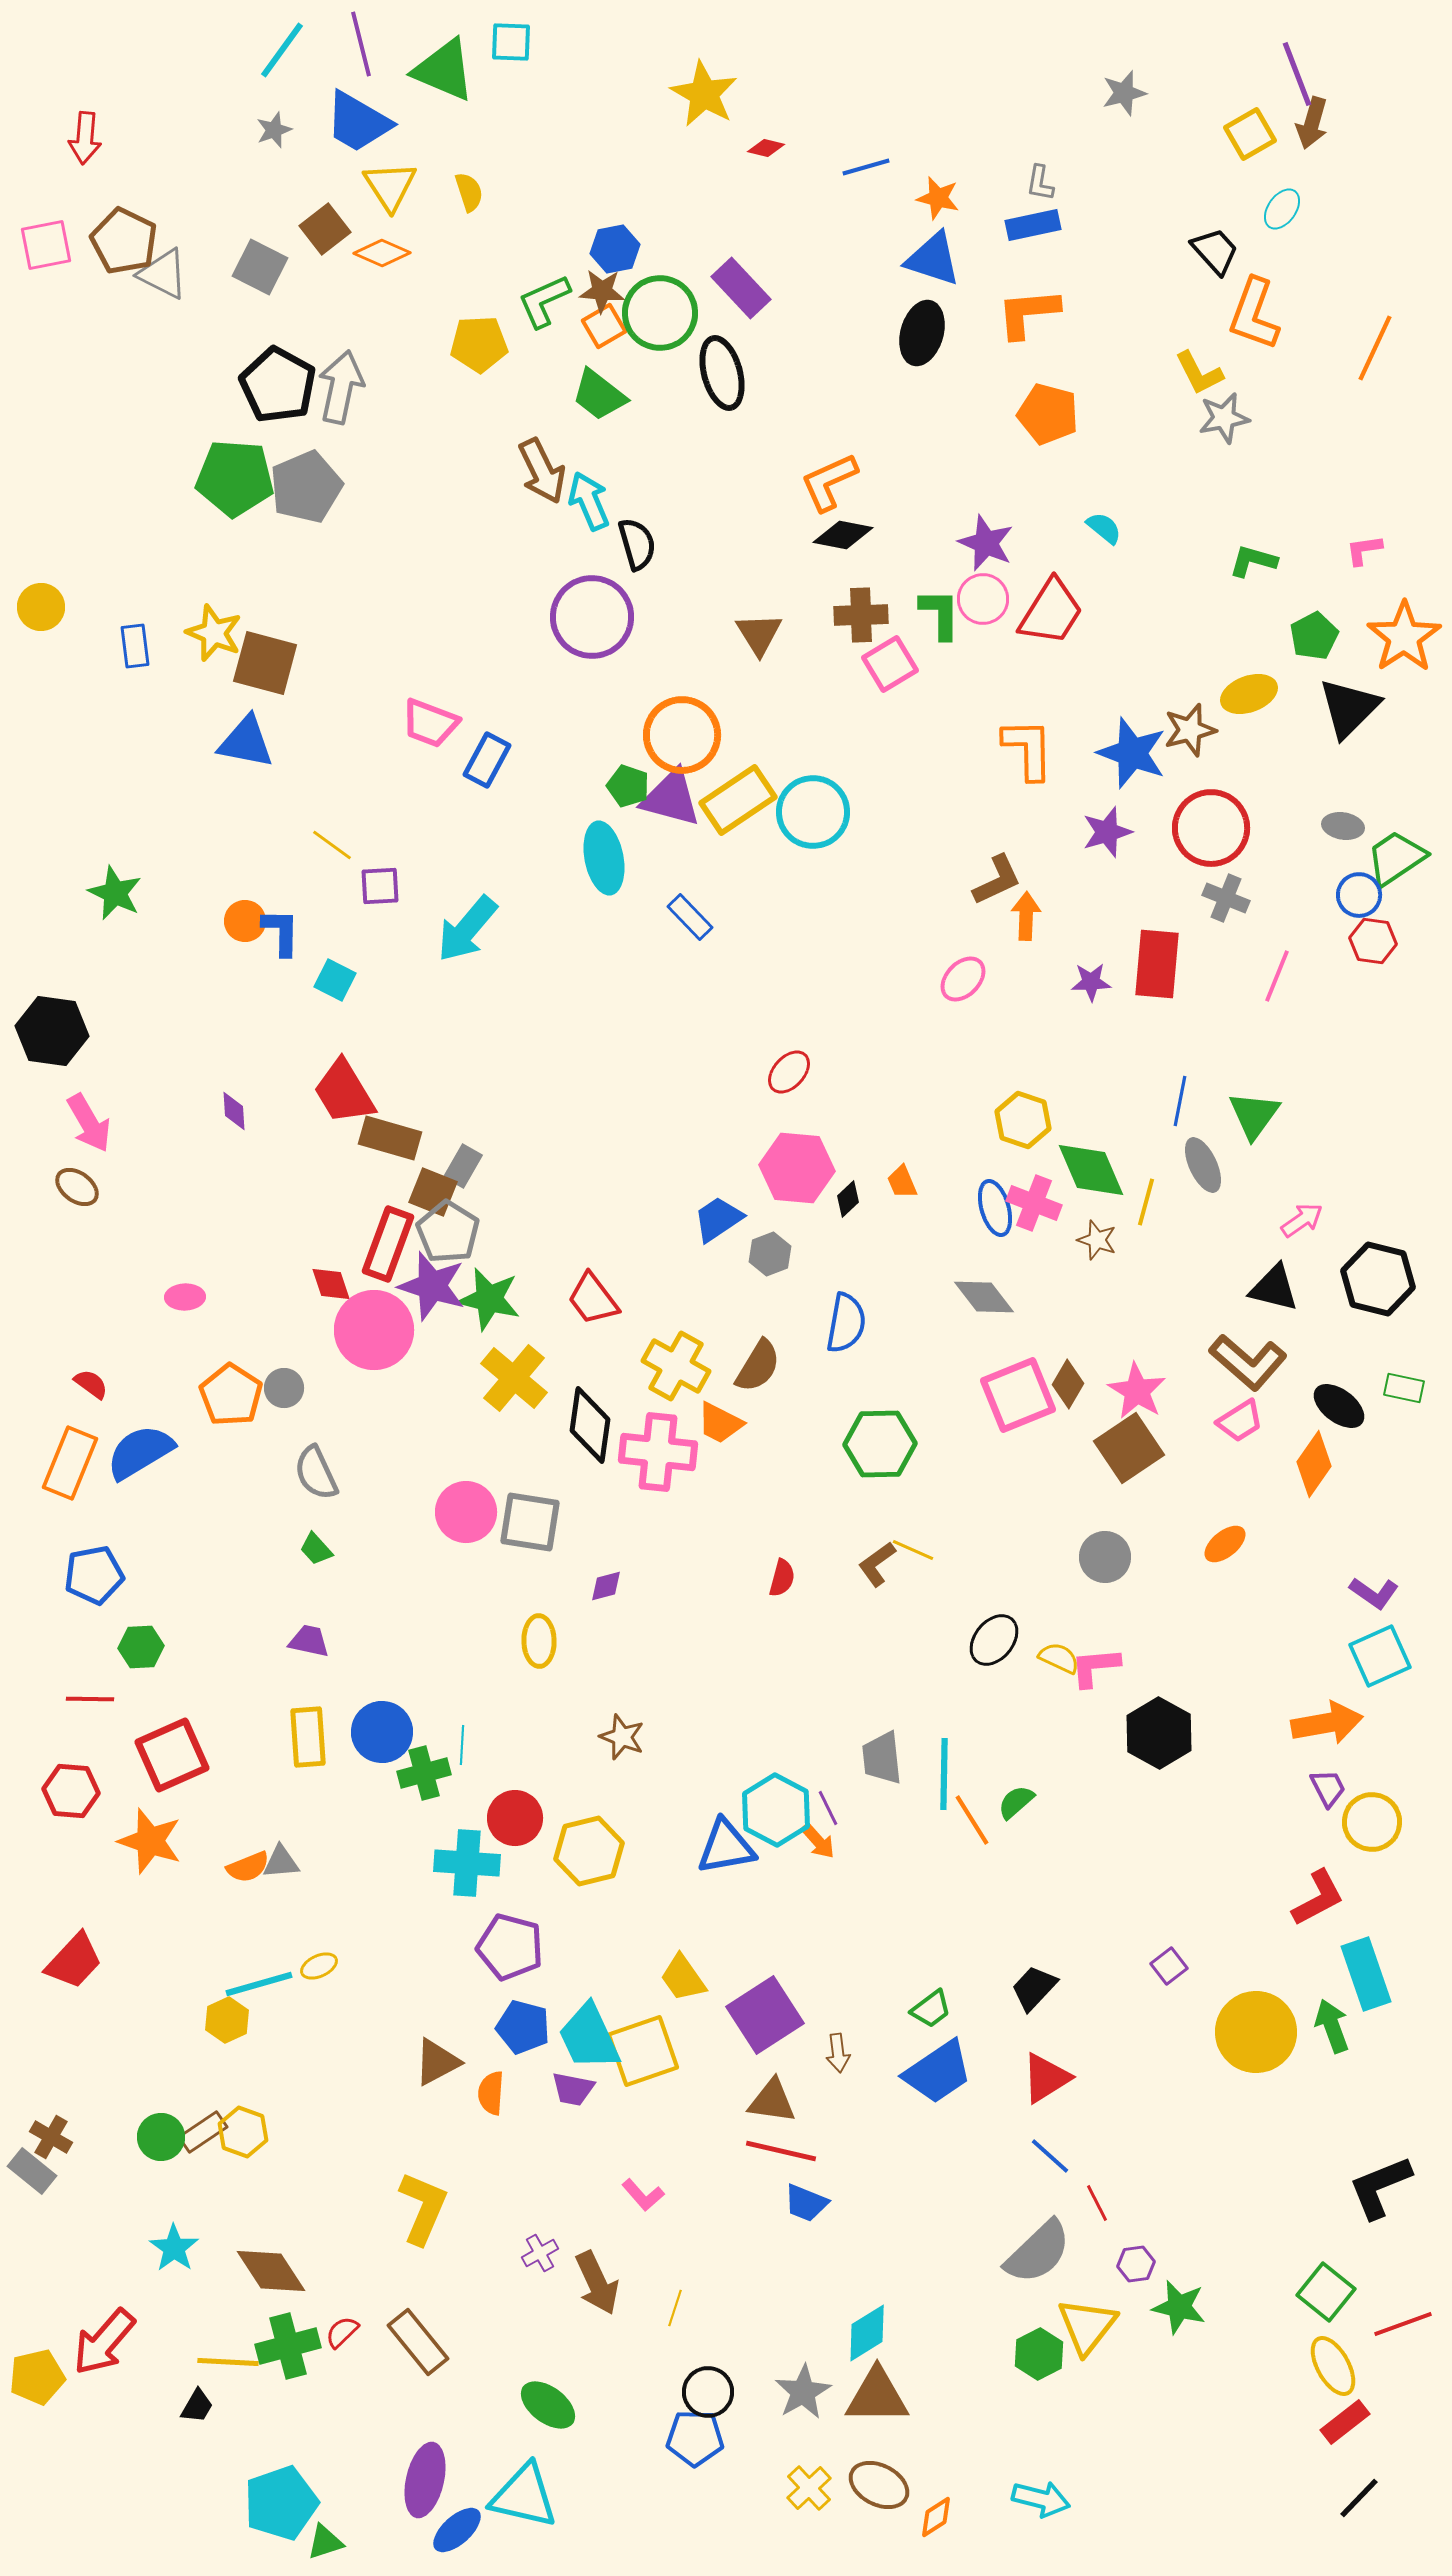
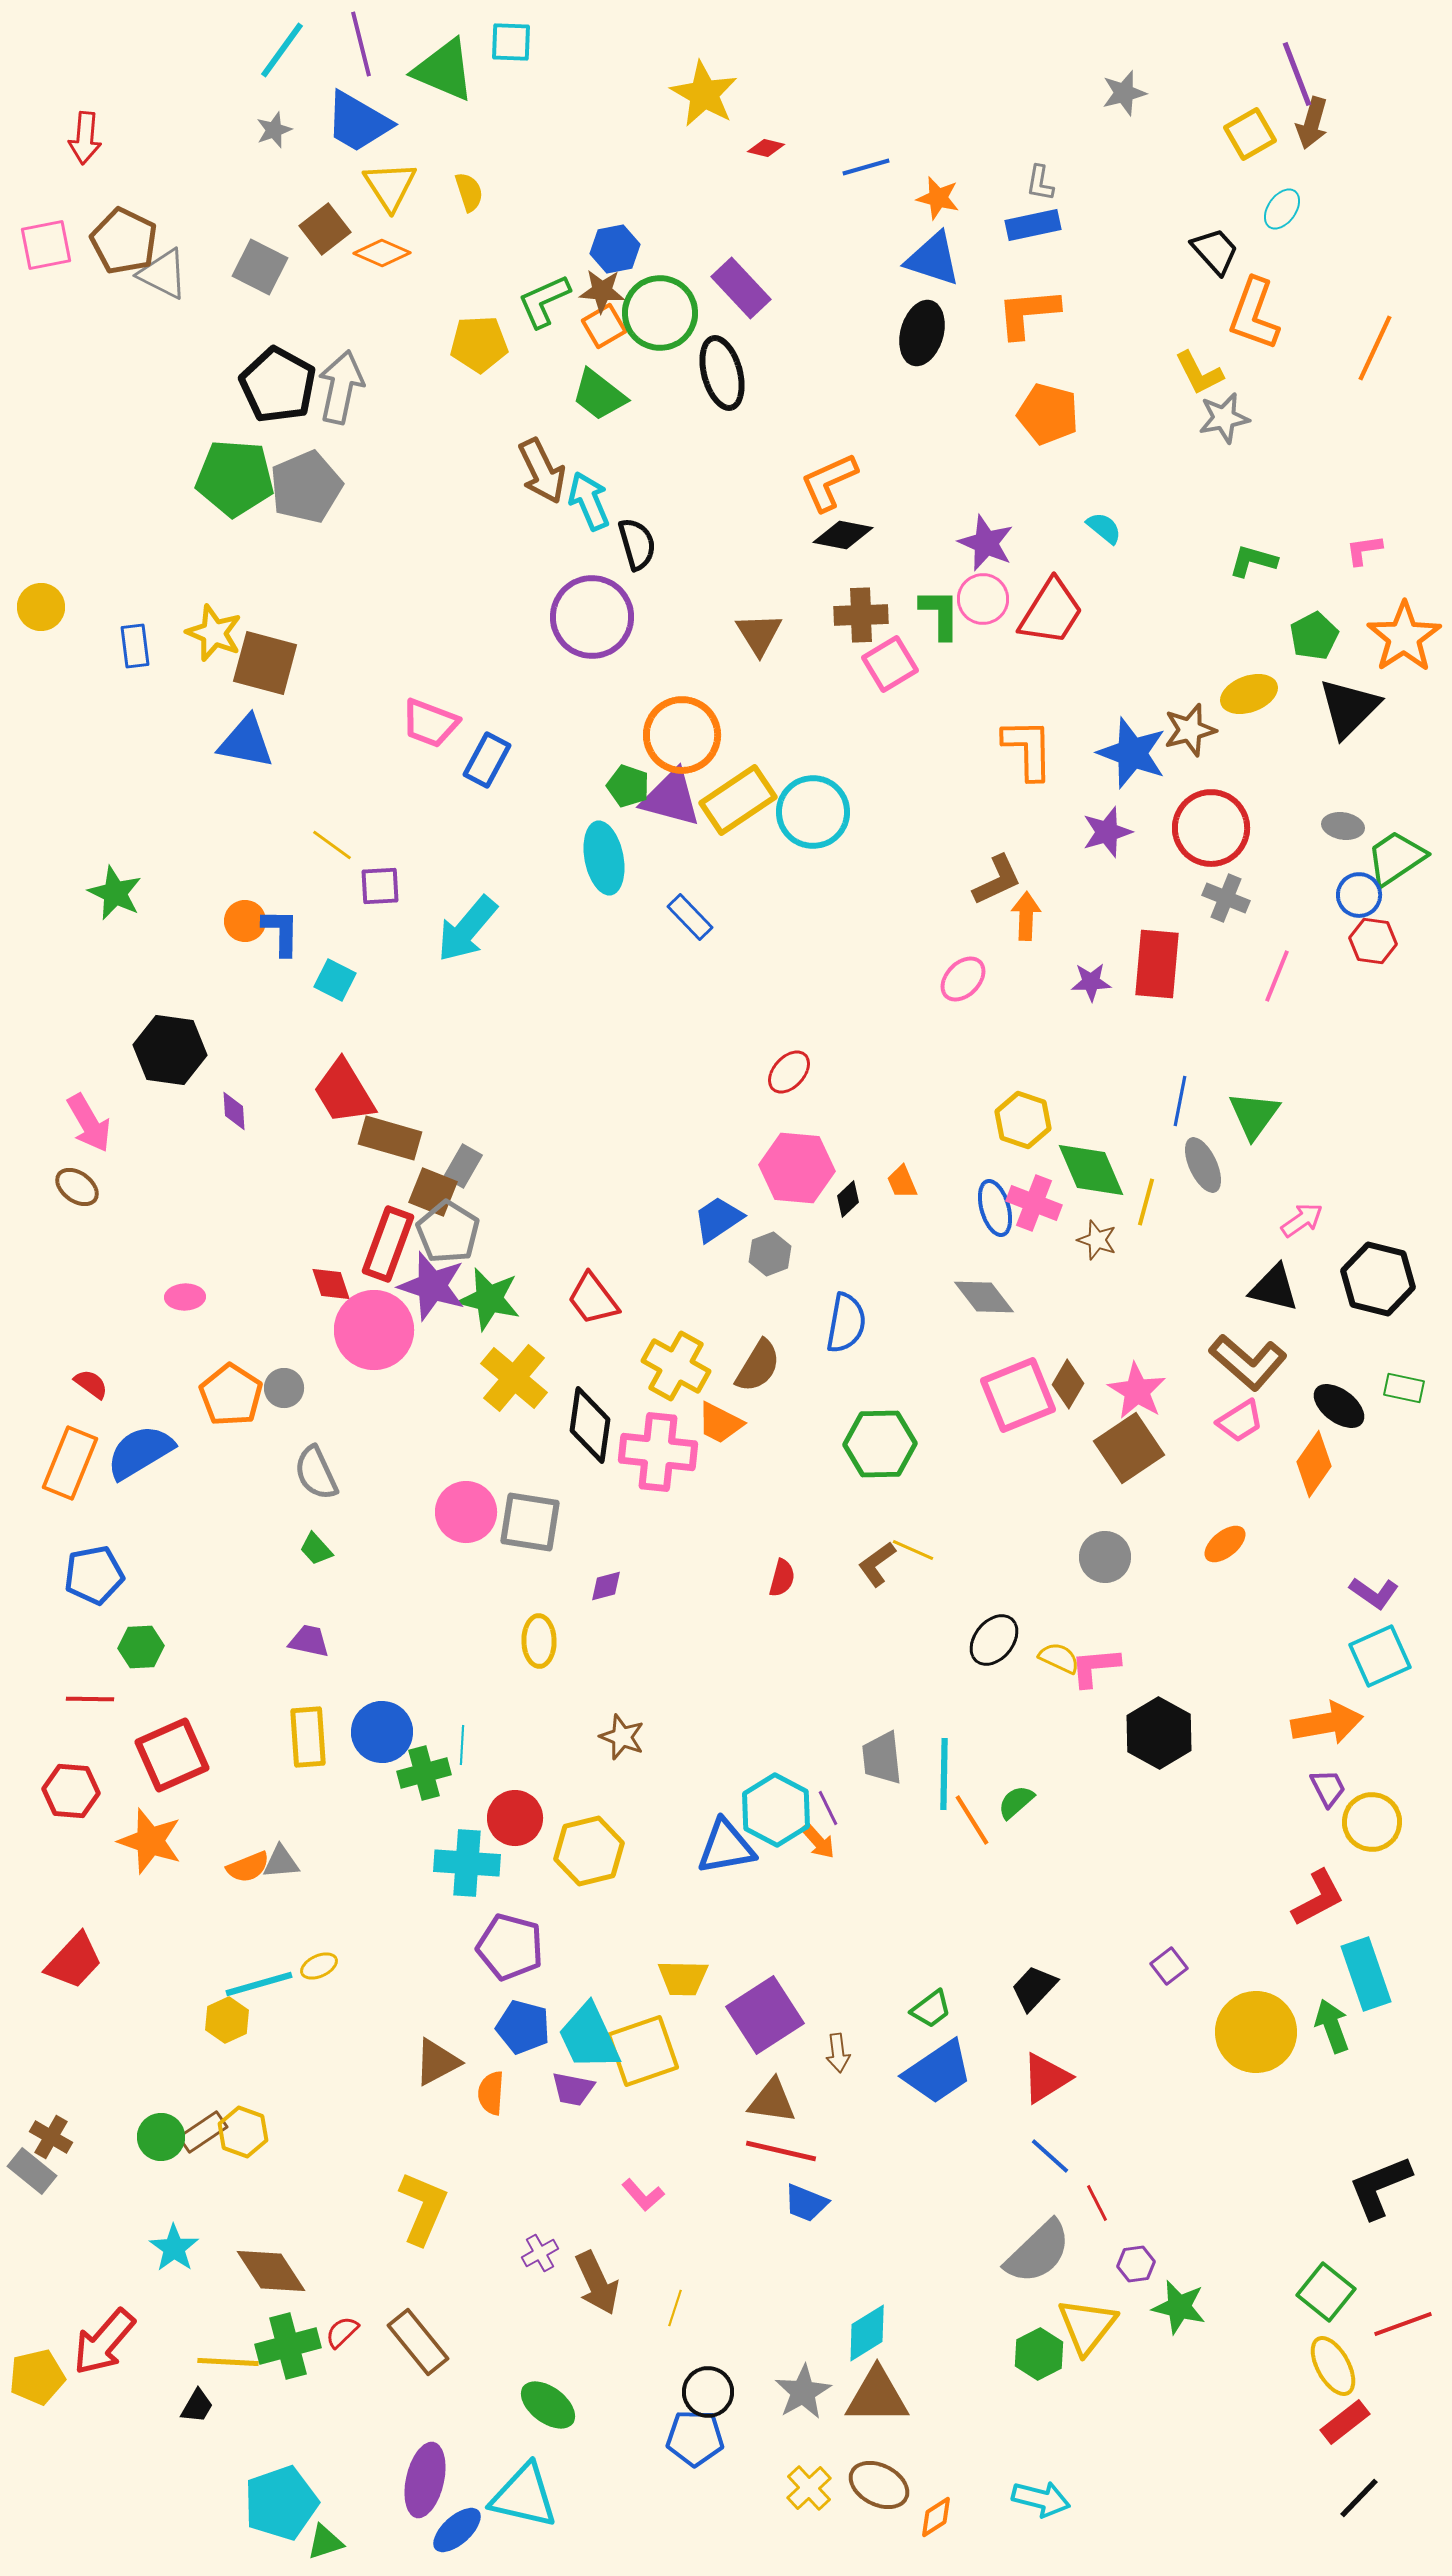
black hexagon at (52, 1031): moved 118 px right, 19 px down
yellow trapezoid at (683, 1978): rotated 54 degrees counterclockwise
